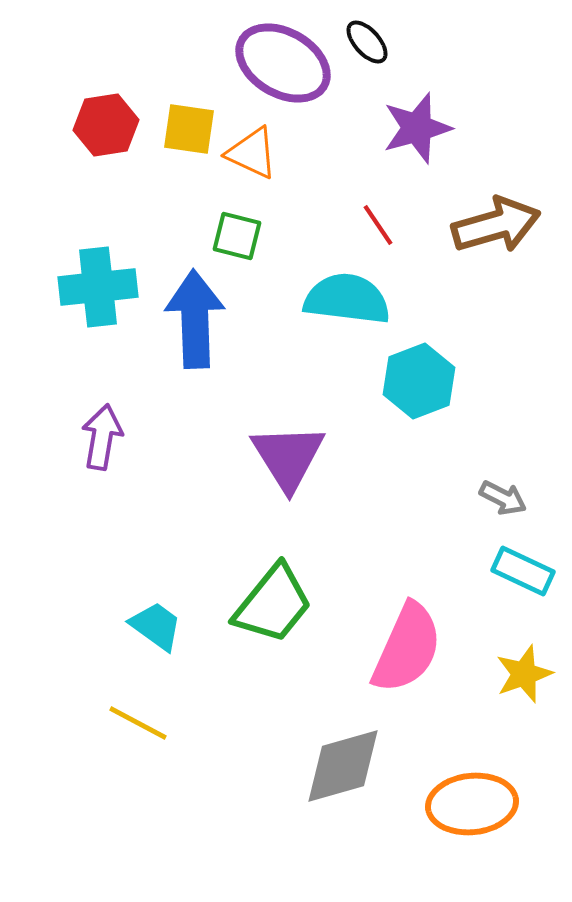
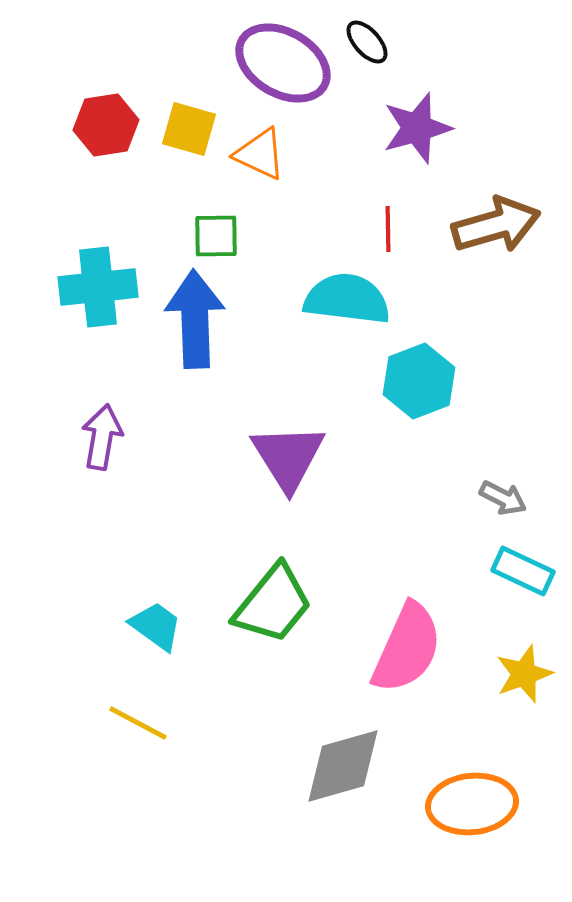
yellow square: rotated 8 degrees clockwise
orange triangle: moved 8 px right, 1 px down
red line: moved 10 px right, 4 px down; rotated 33 degrees clockwise
green square: moved 21 px left; rotated 15 degrees counterclockwise
